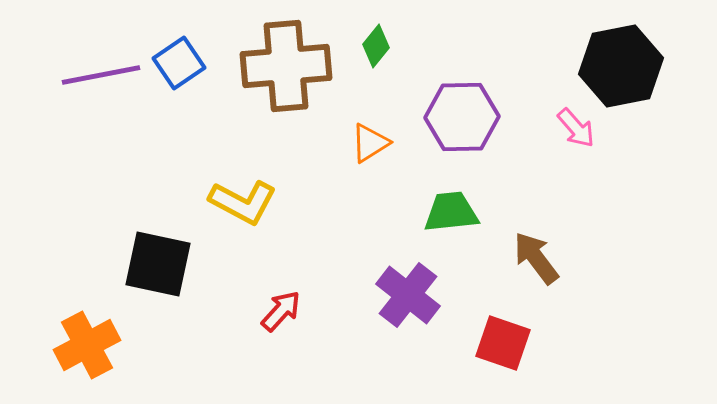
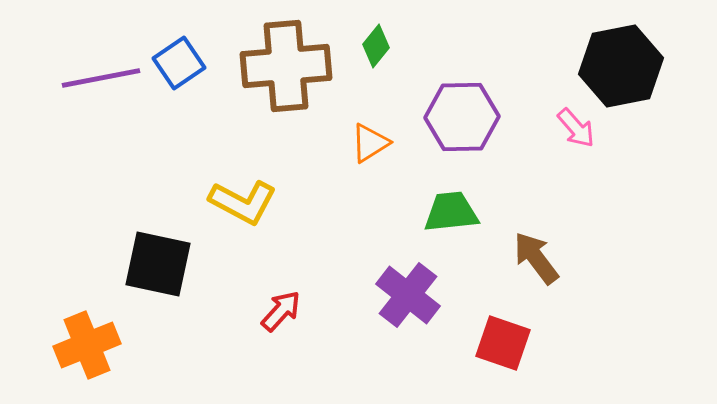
purple line: moved 3 px down
orange cross: rotated 6 degrees clockwise
